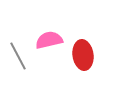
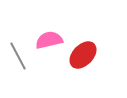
red ellipse: rotated 52 degrees clockwise
